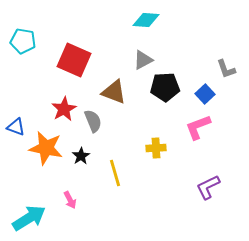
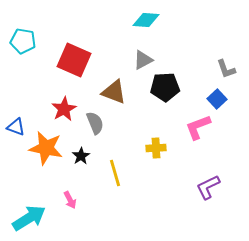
blue square: moved 12 px right, 5 px down
gray semicircle: moved 2 px right, 2 px down
